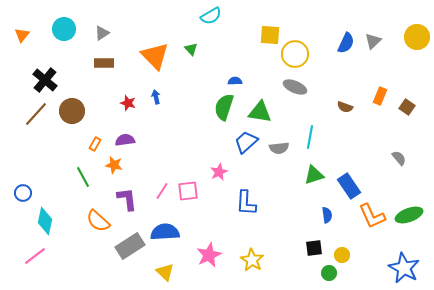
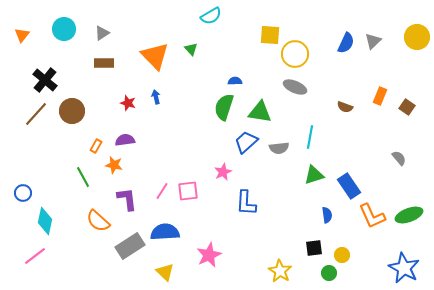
orange rectangle at (95, 144): moved 1 px right, 2 px down
pink star at (219, 172): moved 4 px right
yellow star at (252, 260): moved 28 px right, 11 px down
